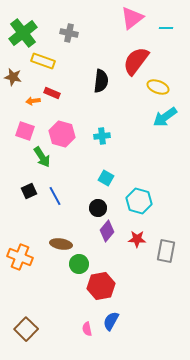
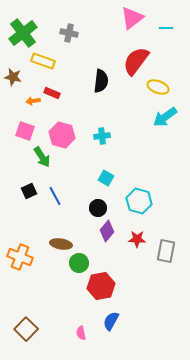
pink hexagon: moved 1 px down
green circle: moved 1 px up
pink semicircle: moved 6 px left, 4 px down
